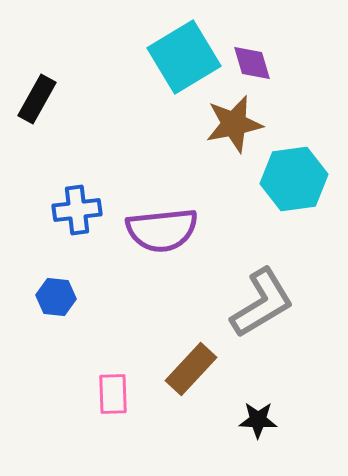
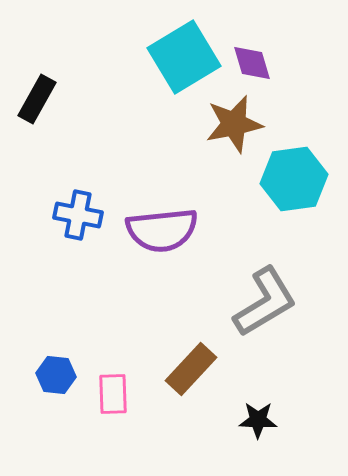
blue cross: moved 1 px right, 5 px down; rotated 18 degrees clockwise
blue hexagon: moved 78 px down
gray L-shape: moved 3 px right, 1 px up
